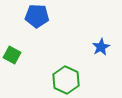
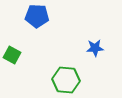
blue star: moved 6 px left, 1 px down; rotated 24 degrees clockwise
green hexagon: rotated 20 degrees counterclockwise
